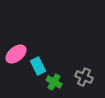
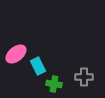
gray cross: rotated 24 degrees counterclockwise
green cross: moved 2 px down; rotated 21 degrees counterclockwise
